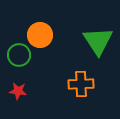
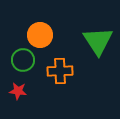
green circle: moved 4 px right, 5 px down
orange cross: moved 21 px left, 13 px up
